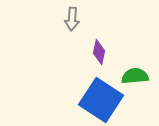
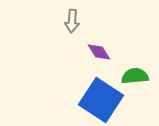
gray arrow: moved 2 px down
purple diamond: rotated 45 degrees counterclockwise
